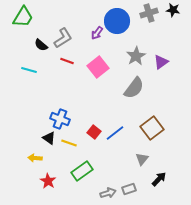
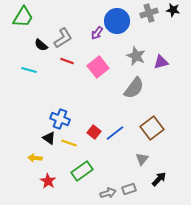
gray star: rotated 18 degrees counterclockwise
purple triangle: rotated 21 degrees clockwise
